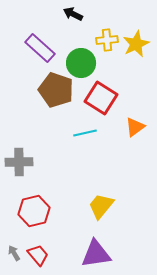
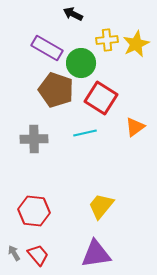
purple rectangle: moved 7 px right; rotated 12 degrees counterclockwise
gray cross: moved 15 px right, 23 px up
red hexagon: rotated 20 degrees clockwise
